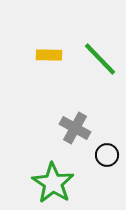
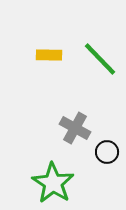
black circle: moved 3 px up
